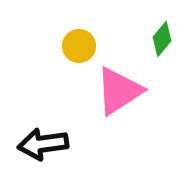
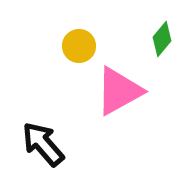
pink triangle: rotated 4 degrees clockwise
black arrow: rotated 57 degrees clockwise
